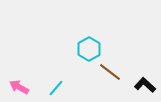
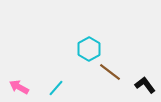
black L-shape: rotated 10 degrees clockwise
